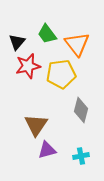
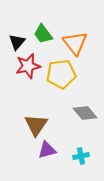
green trapezoid: moved 4 px left
orange triangle: moved 2 px left, 1 px up
gray diamond: moved 4 px right, 3 px down; rotated 55 degrees counterclockwise
